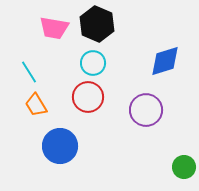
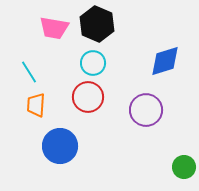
orange trapezoid: rotated 35 degrees clockwise
